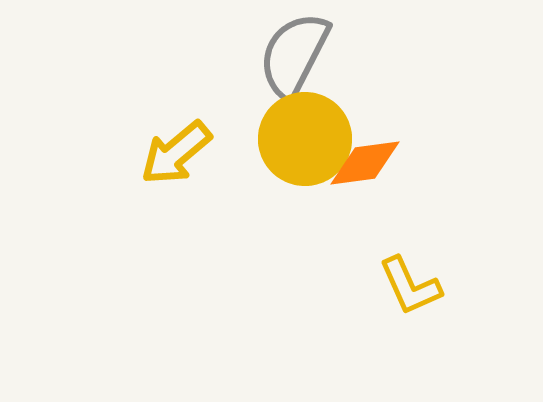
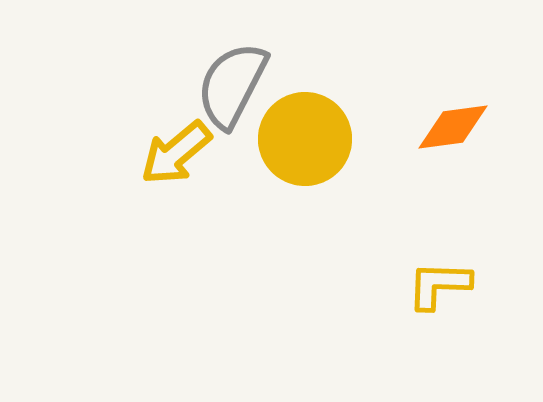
gray semicircle: moved 62 px left, 30 px down
orange diamond: moved 88 px right, 36 px up
yellow L-shape: moved 29 px right, 1 px up; rotated 116 degrees clockwise
